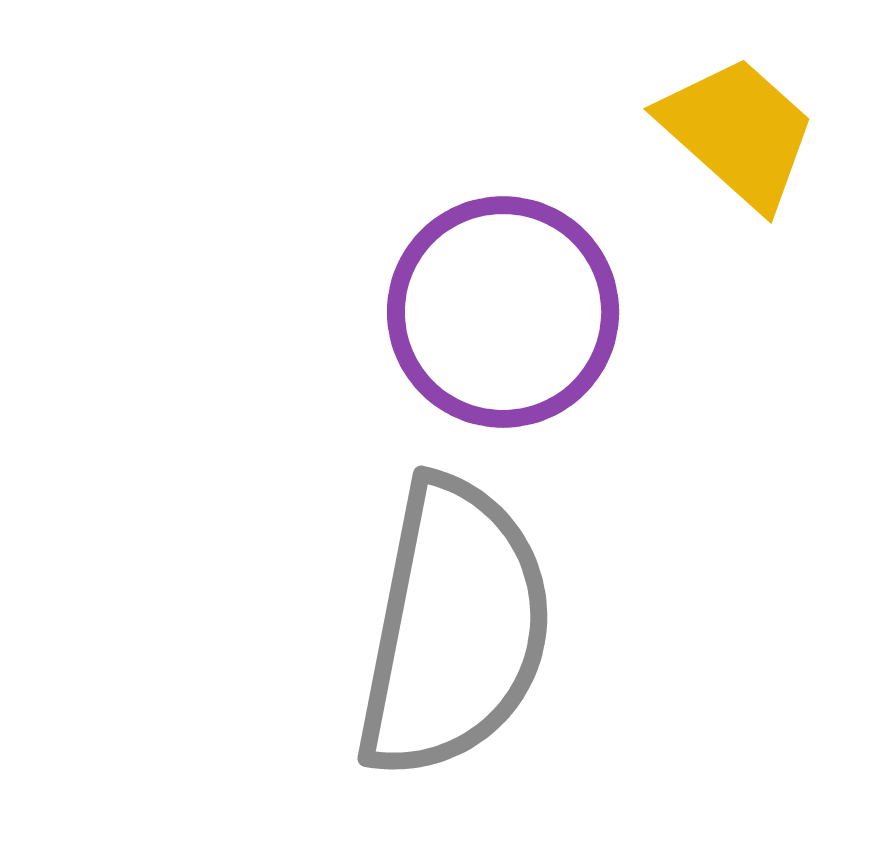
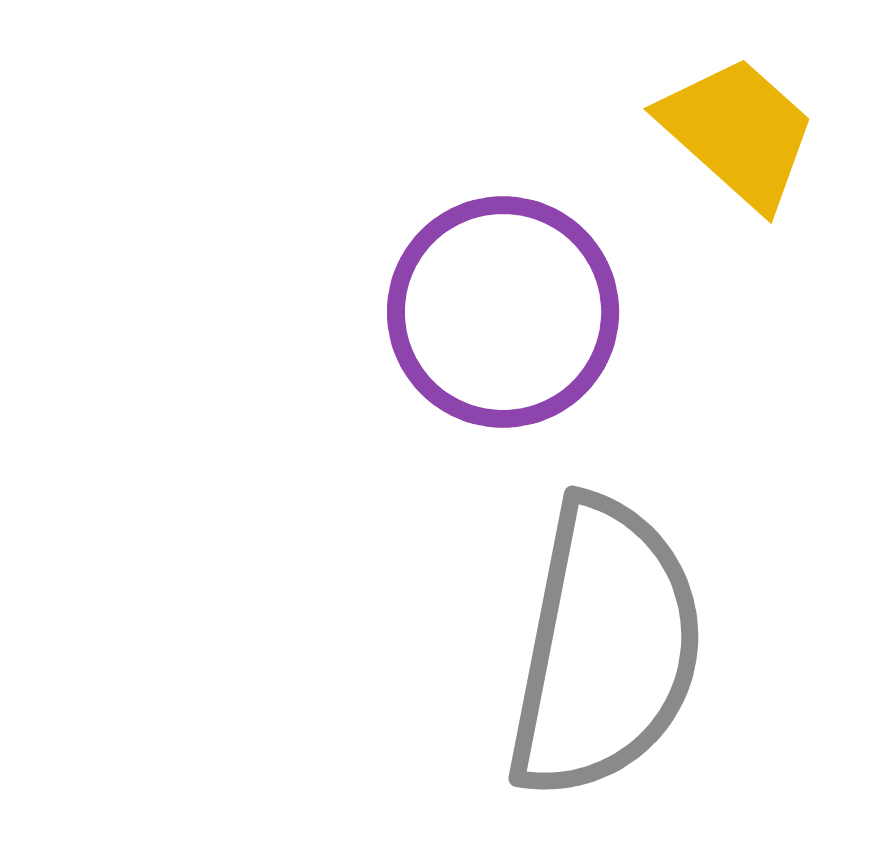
gray semicircle: moved 151 px right, 20 px down
